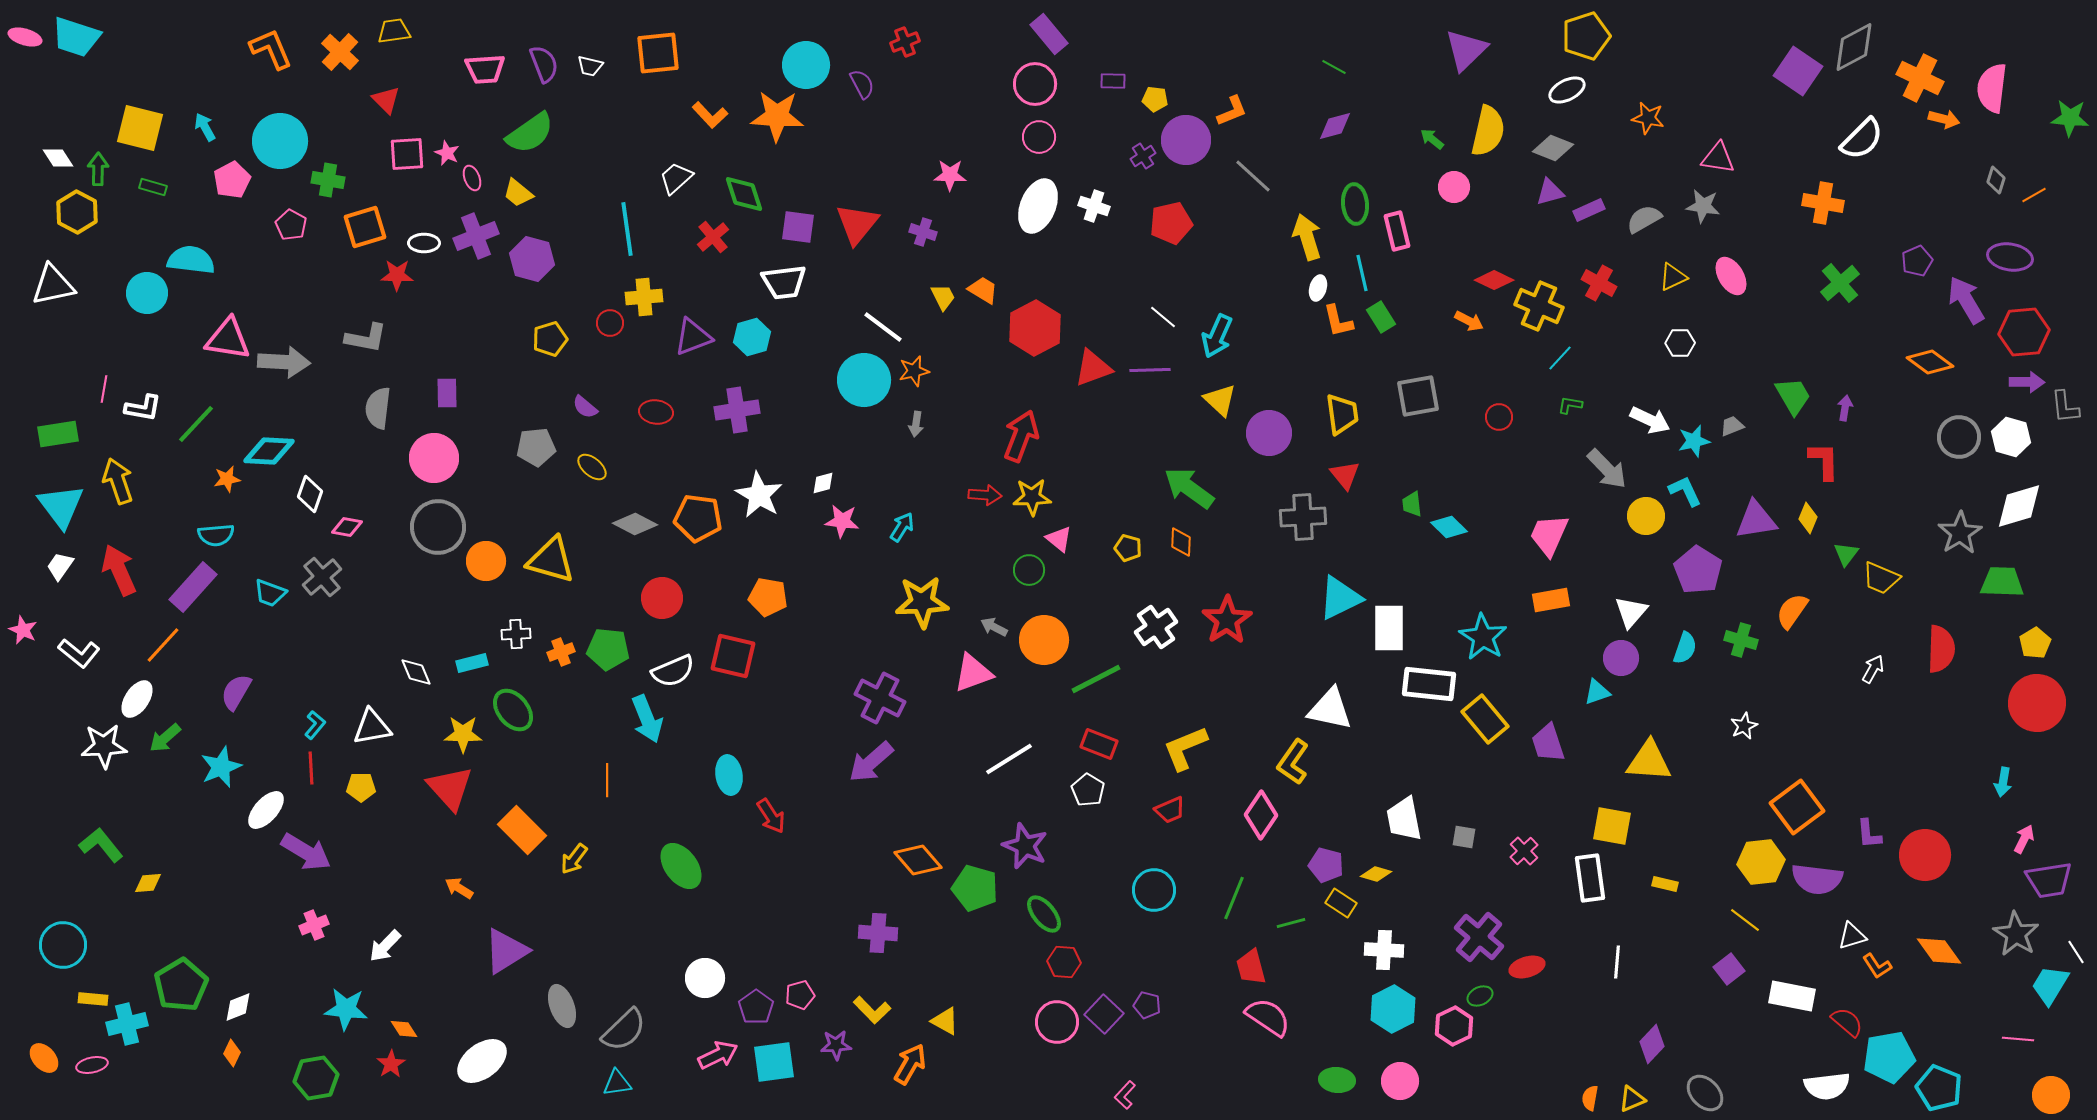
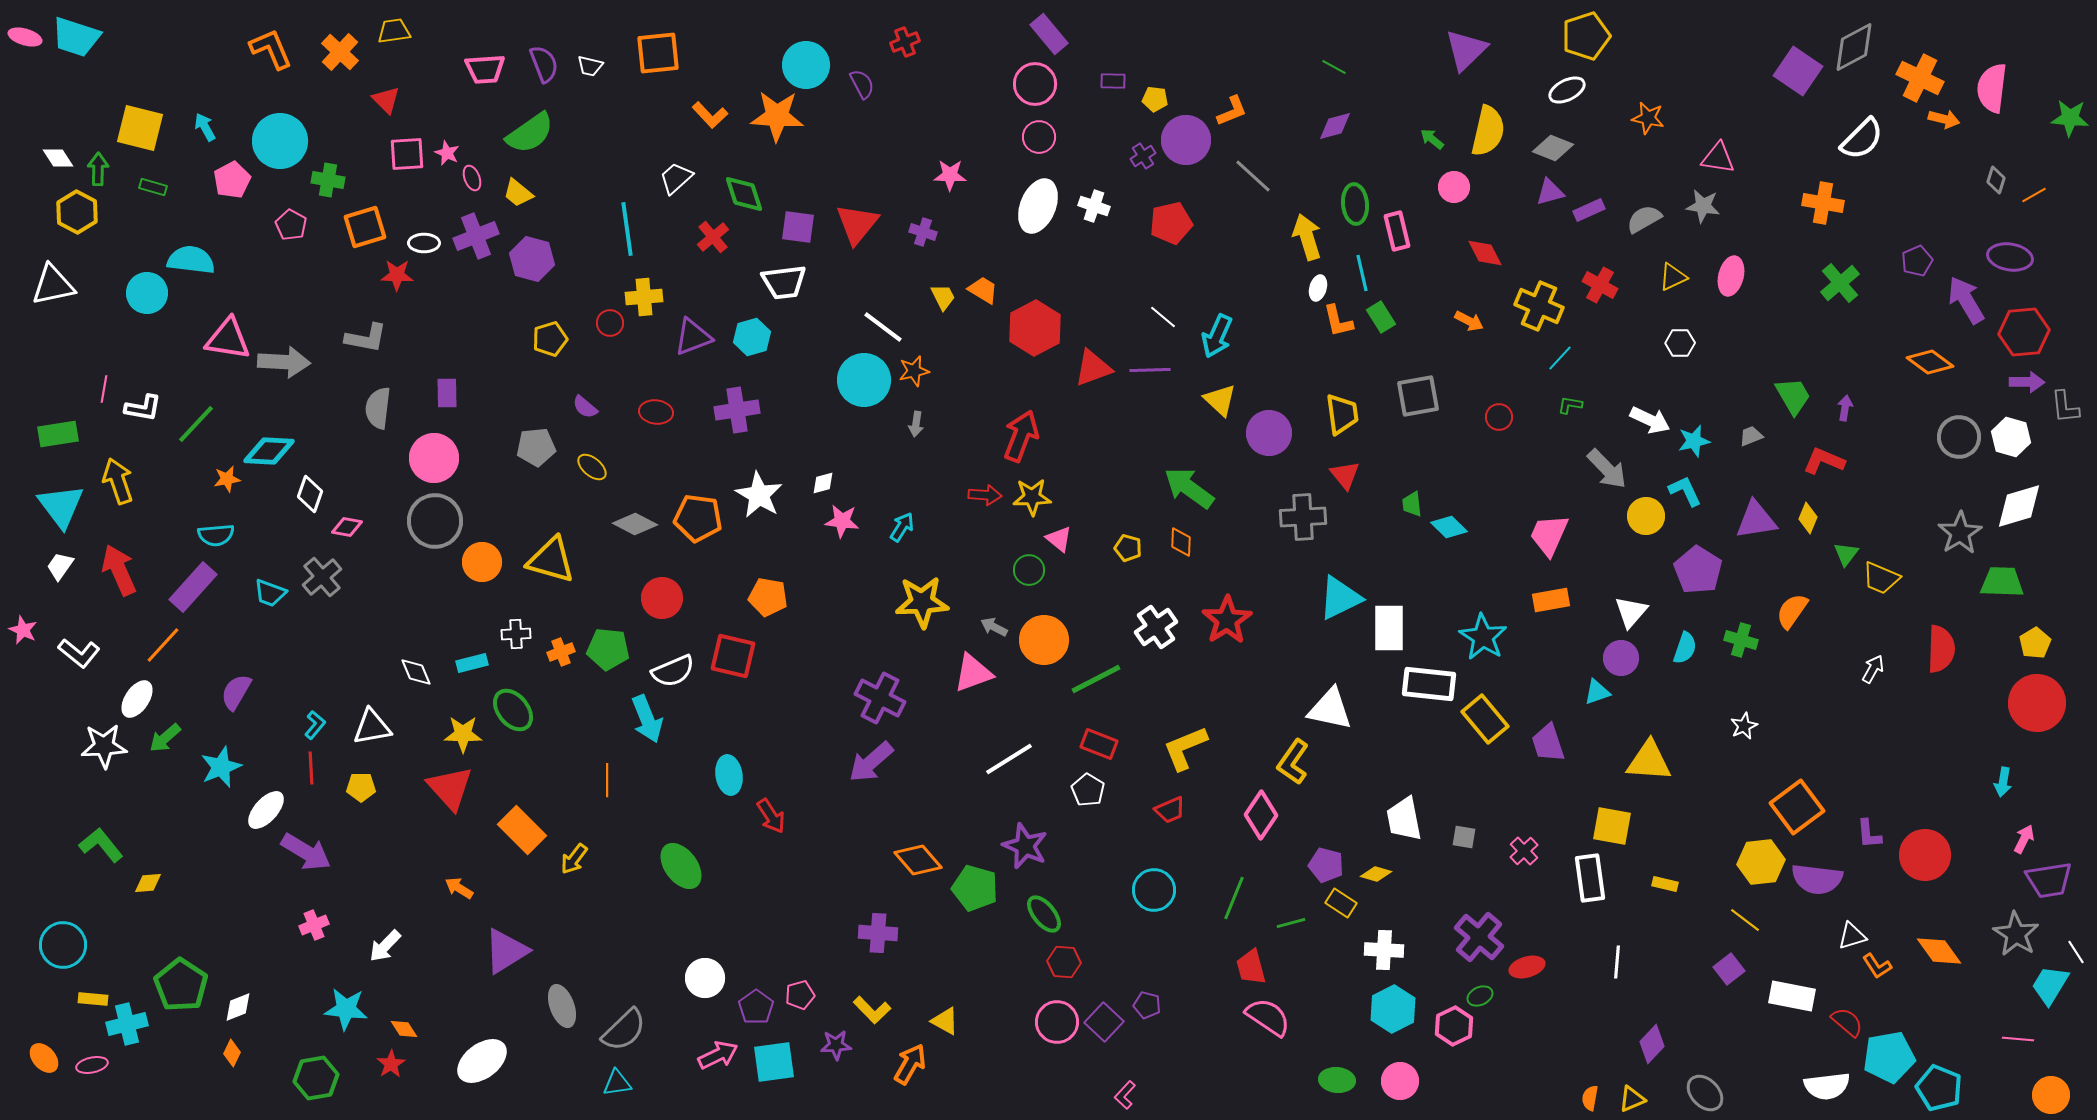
pink ellipse at (1731, 276): rotated 45 degrees clockwise
red diamond at (1494, 280): moved 9 px left, 27 px up; rotated 36 degrees clockwise
red cross at (1599, 283): moved 1 px right, 2 px down
gray trapezoid at (1732, 426): moved 19 px right, 10 px down
red L-shape at (1824, 461): rotated 66 degrees counterclockwise
gray circle at (438, 527): moved 3 px left, 6 px up
orange circle at (486, 561): moved 4 px left, 1 px down
green pentagon at (181, 985): rotated 8 degrees counterclockwise
purple square at (1104, 1014): moved 8 px down
